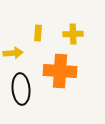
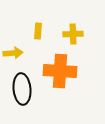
yellow rectangle: moved 2 px up
black ellipse: moved 1 px right
